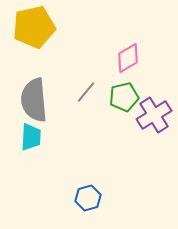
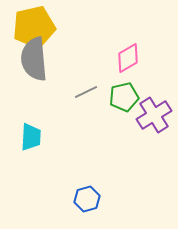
gray line: rotated 25 degrees clockwise
gray semicircle: moved 41 px up
blue hexagon: moved 1 px left, 1 px down
